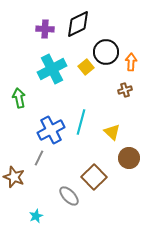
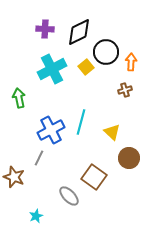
black diamond: moved 1 px right, 8 px down
brown square: rotated 10 degrees counterclockwise
